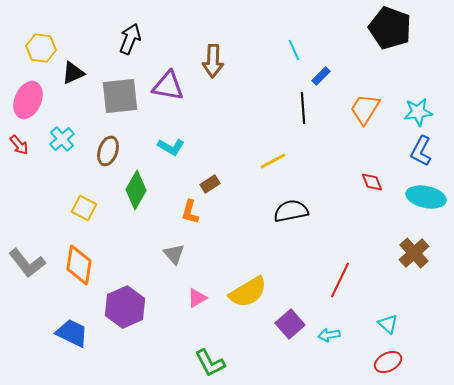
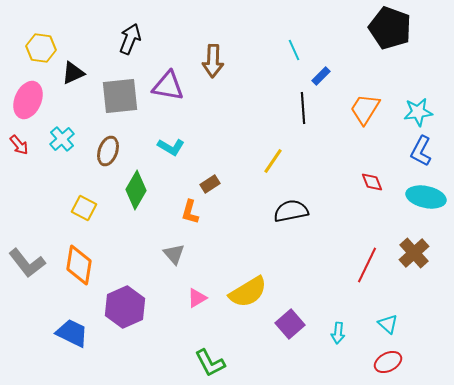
yellow line: rotated 28 degrees counterclockwise
red line: moved 27 px right, 15 px up
cyan arrow: moved 9 px right, 2 px up; rotated 75 degrees counterclockwise
